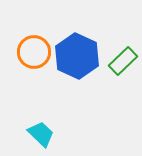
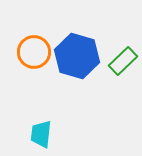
blue hexagon: rotated 9 degrees counterclockwise
cyan trapezoid: rotated 128 degrees counterclockwise
